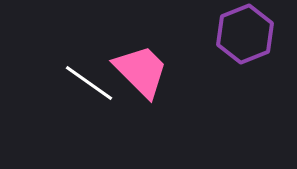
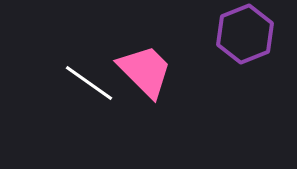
pink trapezoid: moved 4 px right
